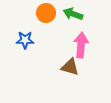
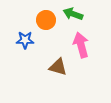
orange circle: moved 7 px down
pink arrow: rotated 20 degrees counterclockwise
brown triangle: moved 12 px left
